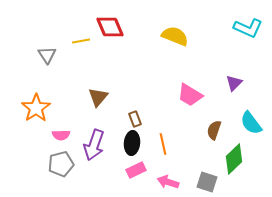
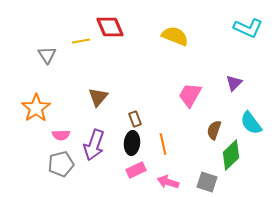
pink trapezoid: rotated 88 degrees clockwise
green diamond: moved 3 px left, 4 px up
